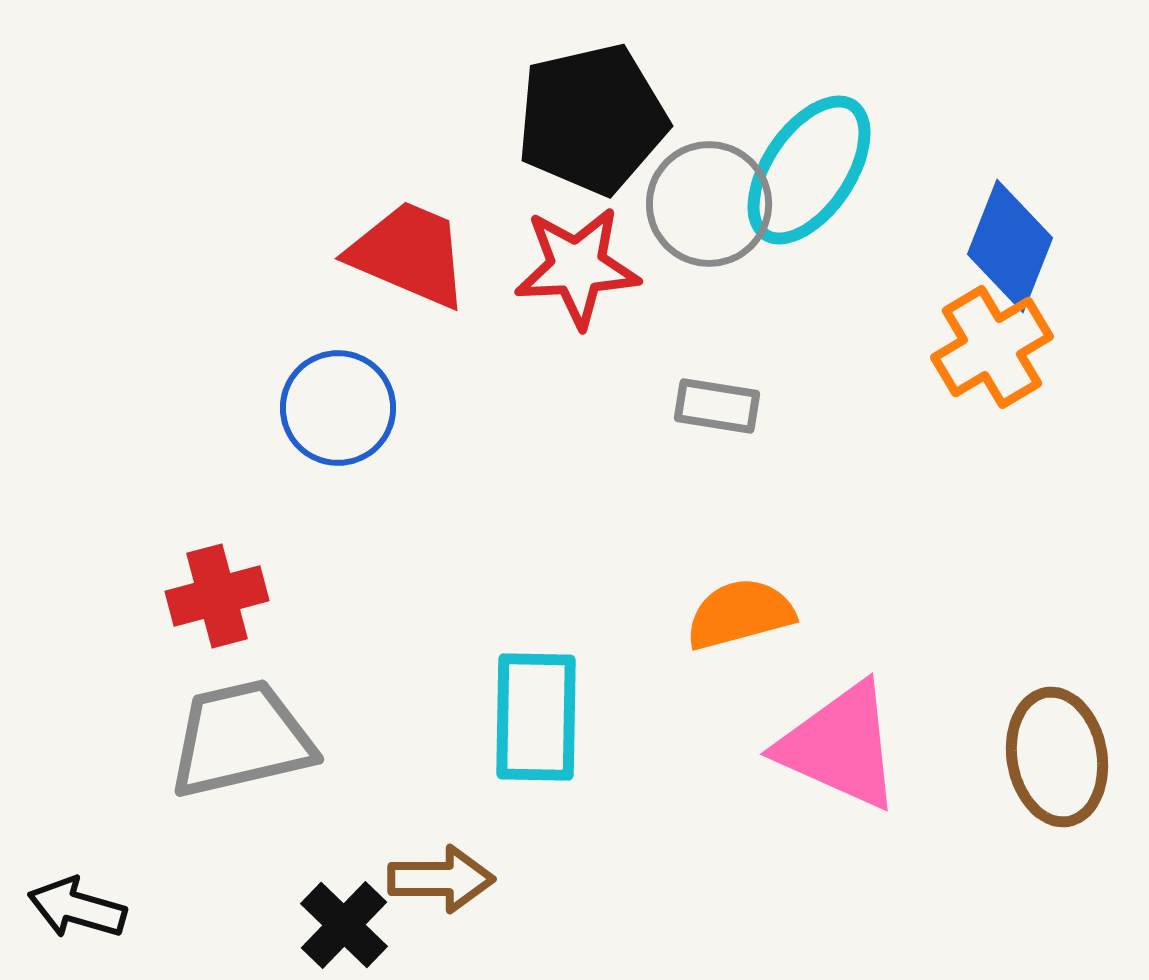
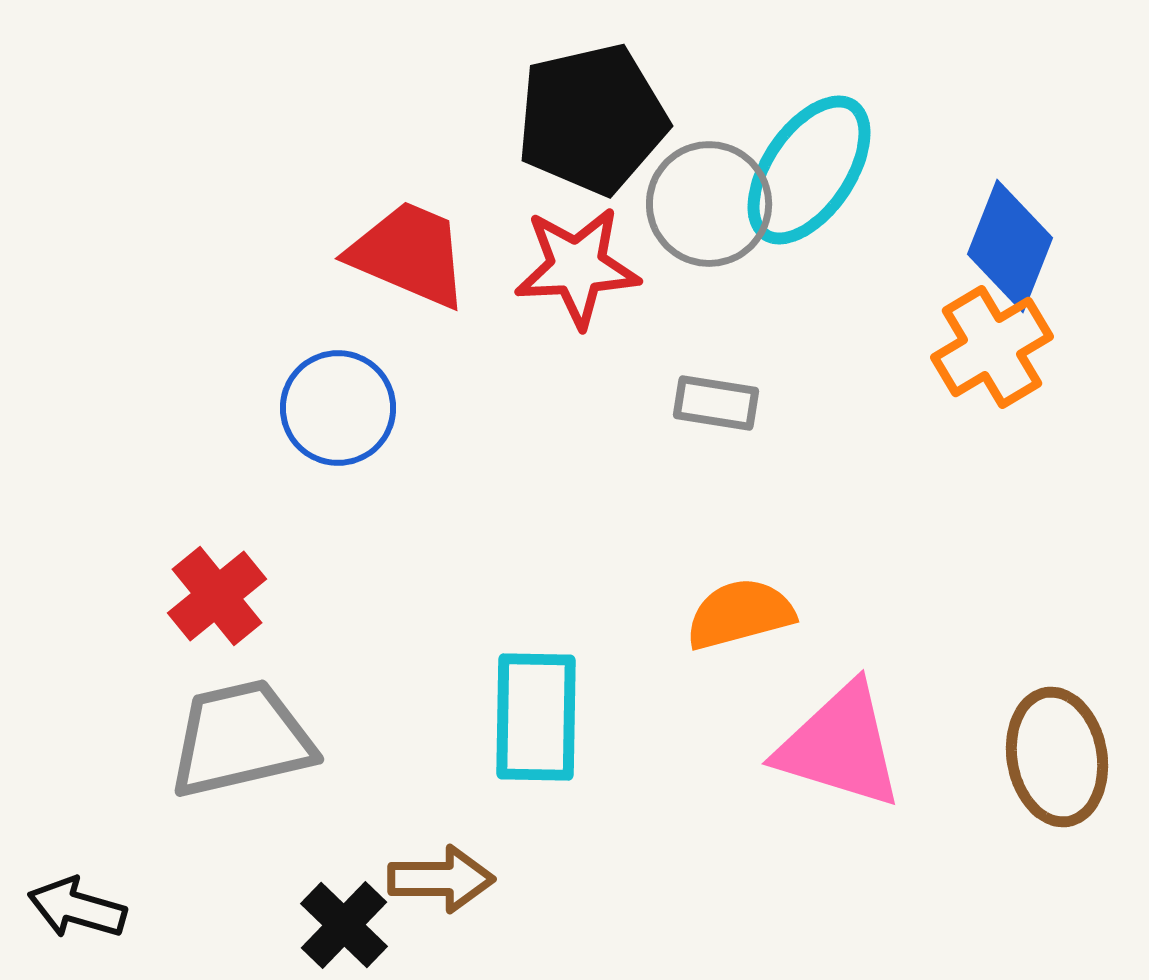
gray rectangle: moved 1 px left, 3 px up
red cross: rotated 24 degrees counterclockwise
pink triangle: rotated 7 degrees counterclockwise
